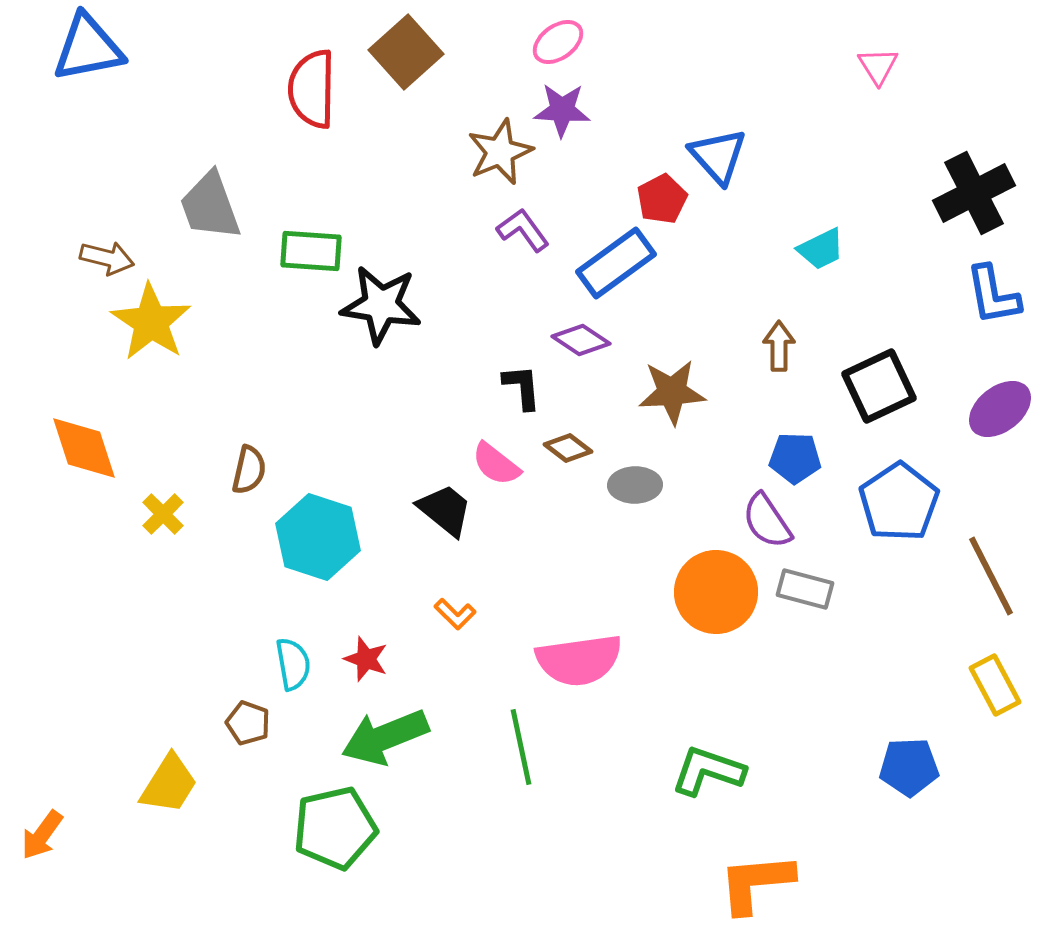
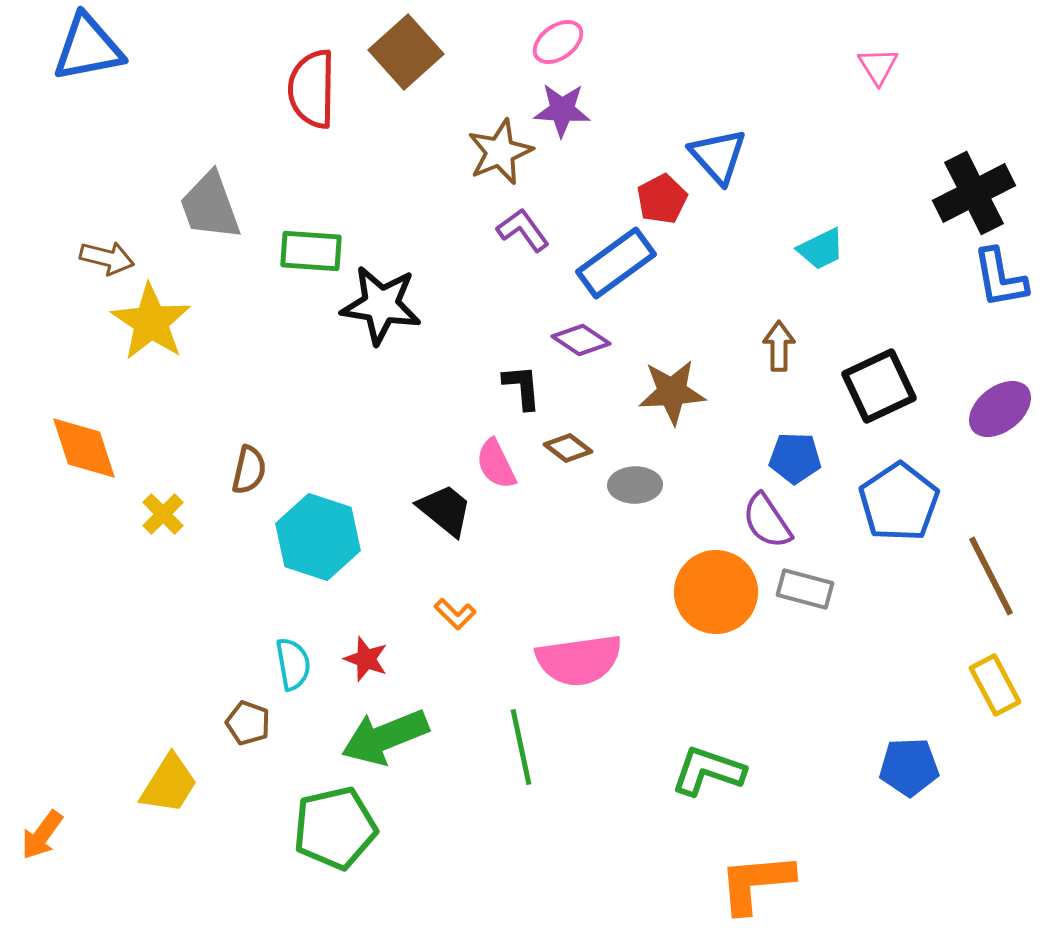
blue L-shape at (993, 295): moved 7 px right, 17 px up
pink semicircle at (496, 464): rotated 26 degrees clockwise
